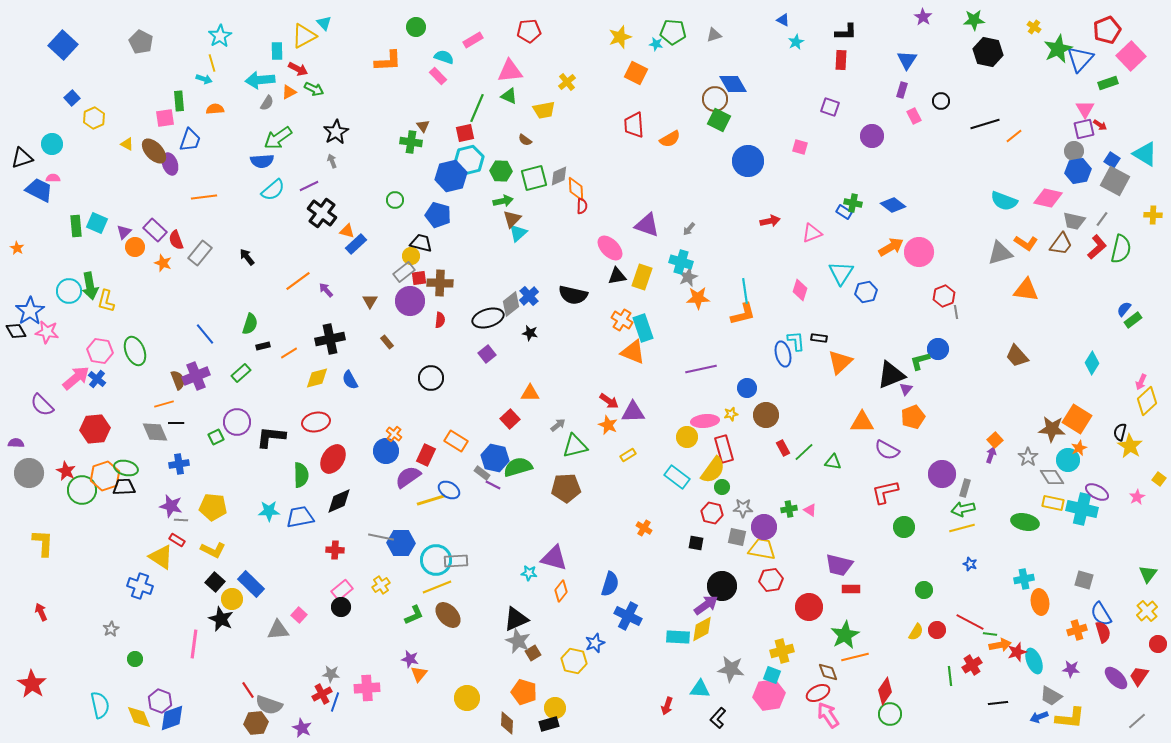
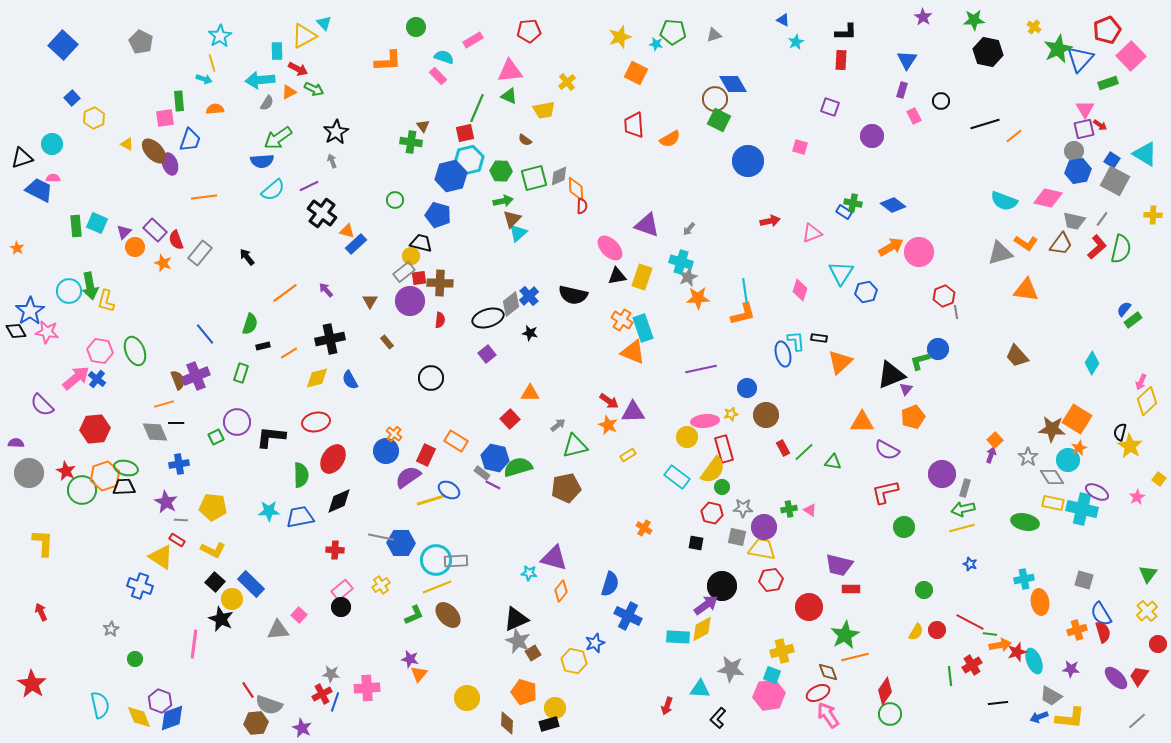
orange line at (298, 281): moved 13 px left, 12 px down
green rectangle at (241, 373): rotated 30 degrees counterclockwise
brown pentagon at (566, 488): rotated 8 degrees counterclockwise
purple star at (171, 506): moved 5 px left, 4 px up; rotated 15 degrees clockwise
